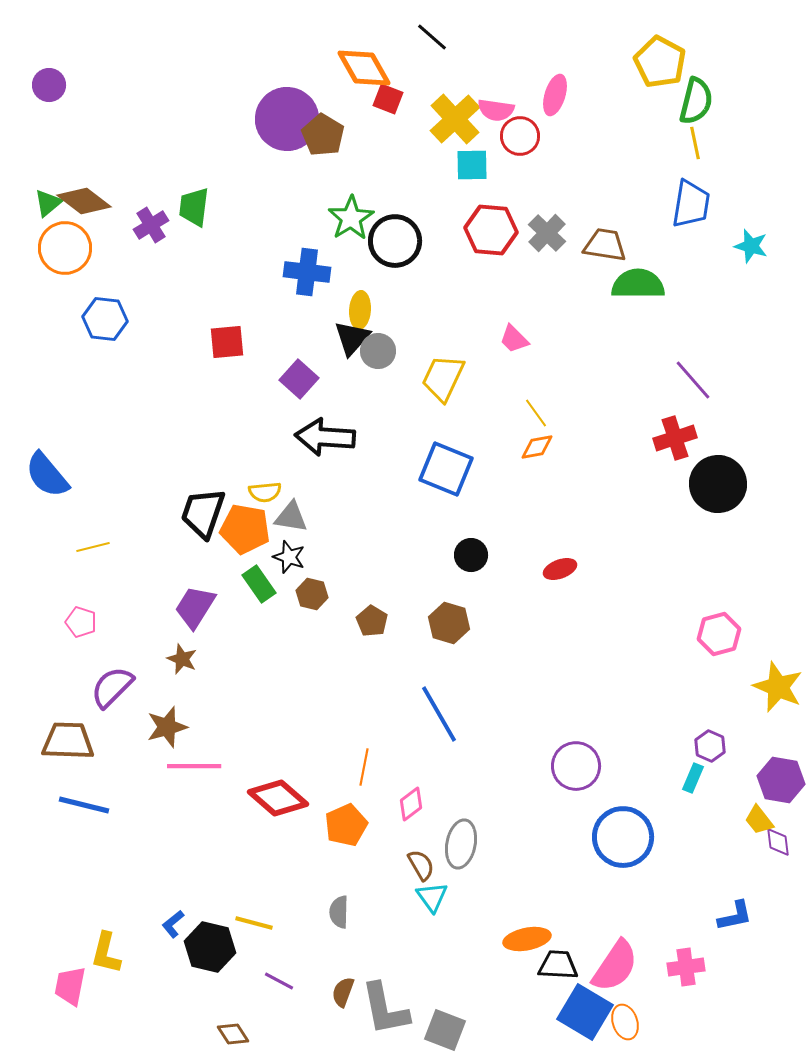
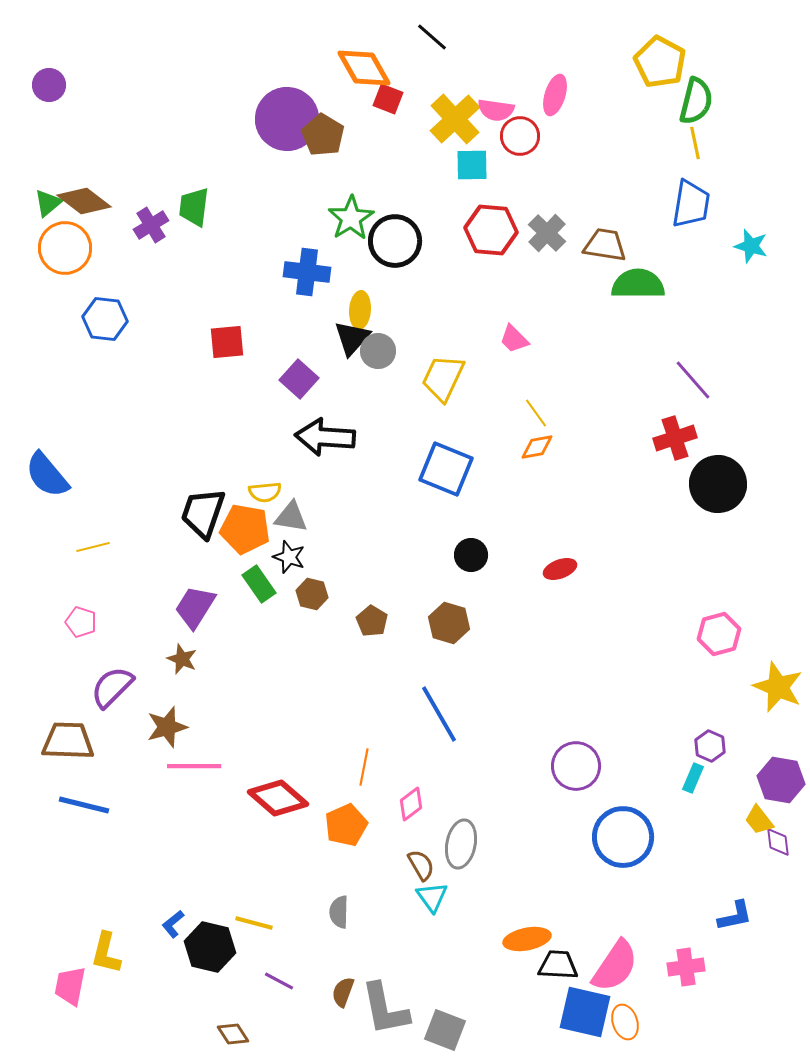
blue square at (585, 1012): rotated 18 degrees counterclockwise
